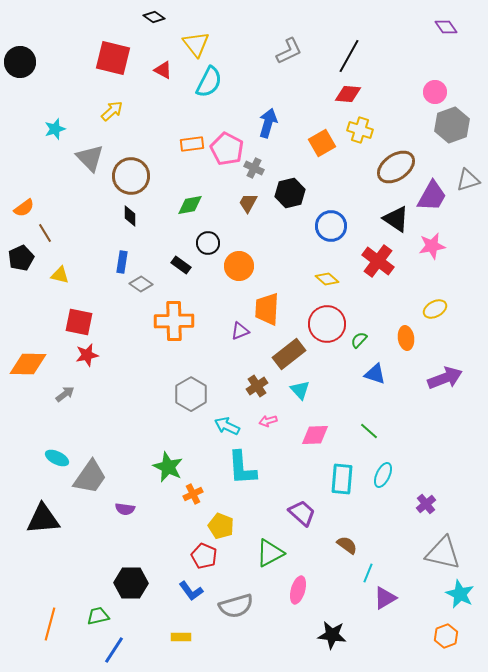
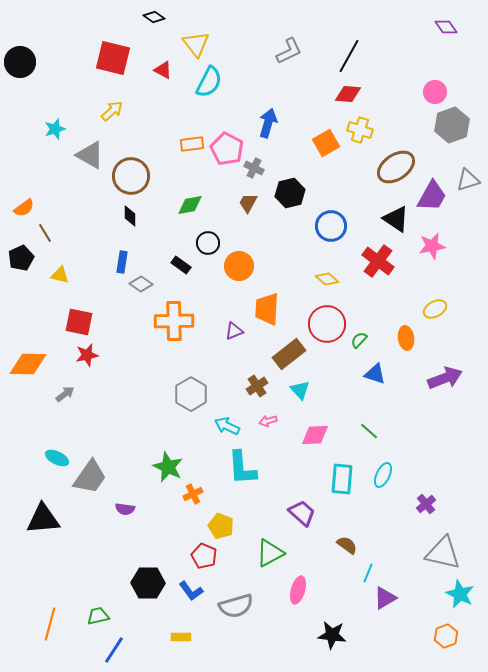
orange square at (322, 143): moved 4 px right
gray triangle at (90, 158): moved 3 px up; rotated 16 degrees counterclockwise
purple triangle at (240, 331): moved 6 px left
black hexagon at (131, 583): moved 17 px right
